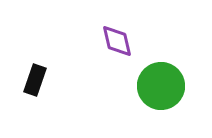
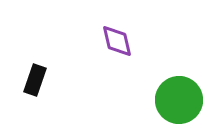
green circle: moved 18 px right, 14 px down
